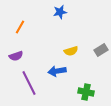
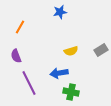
purple semicircle: rotated 88 degrees clockwise
blue arrow: moved 2 px right, 2 px down
green cross: moved 15 px left
